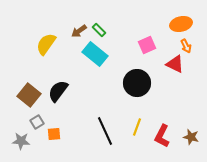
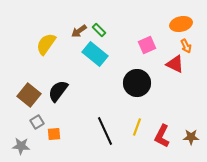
brown star: rotated 14 degrees counterclockwise
gray star: moved 5 px down
